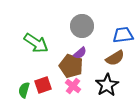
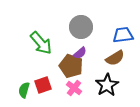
gray circle: moved 1 px left, 1 px down
green arrow: moved 5 px right; rotated 15 degrees clockwise
pink cross: moved 1 px right, 2 px down
